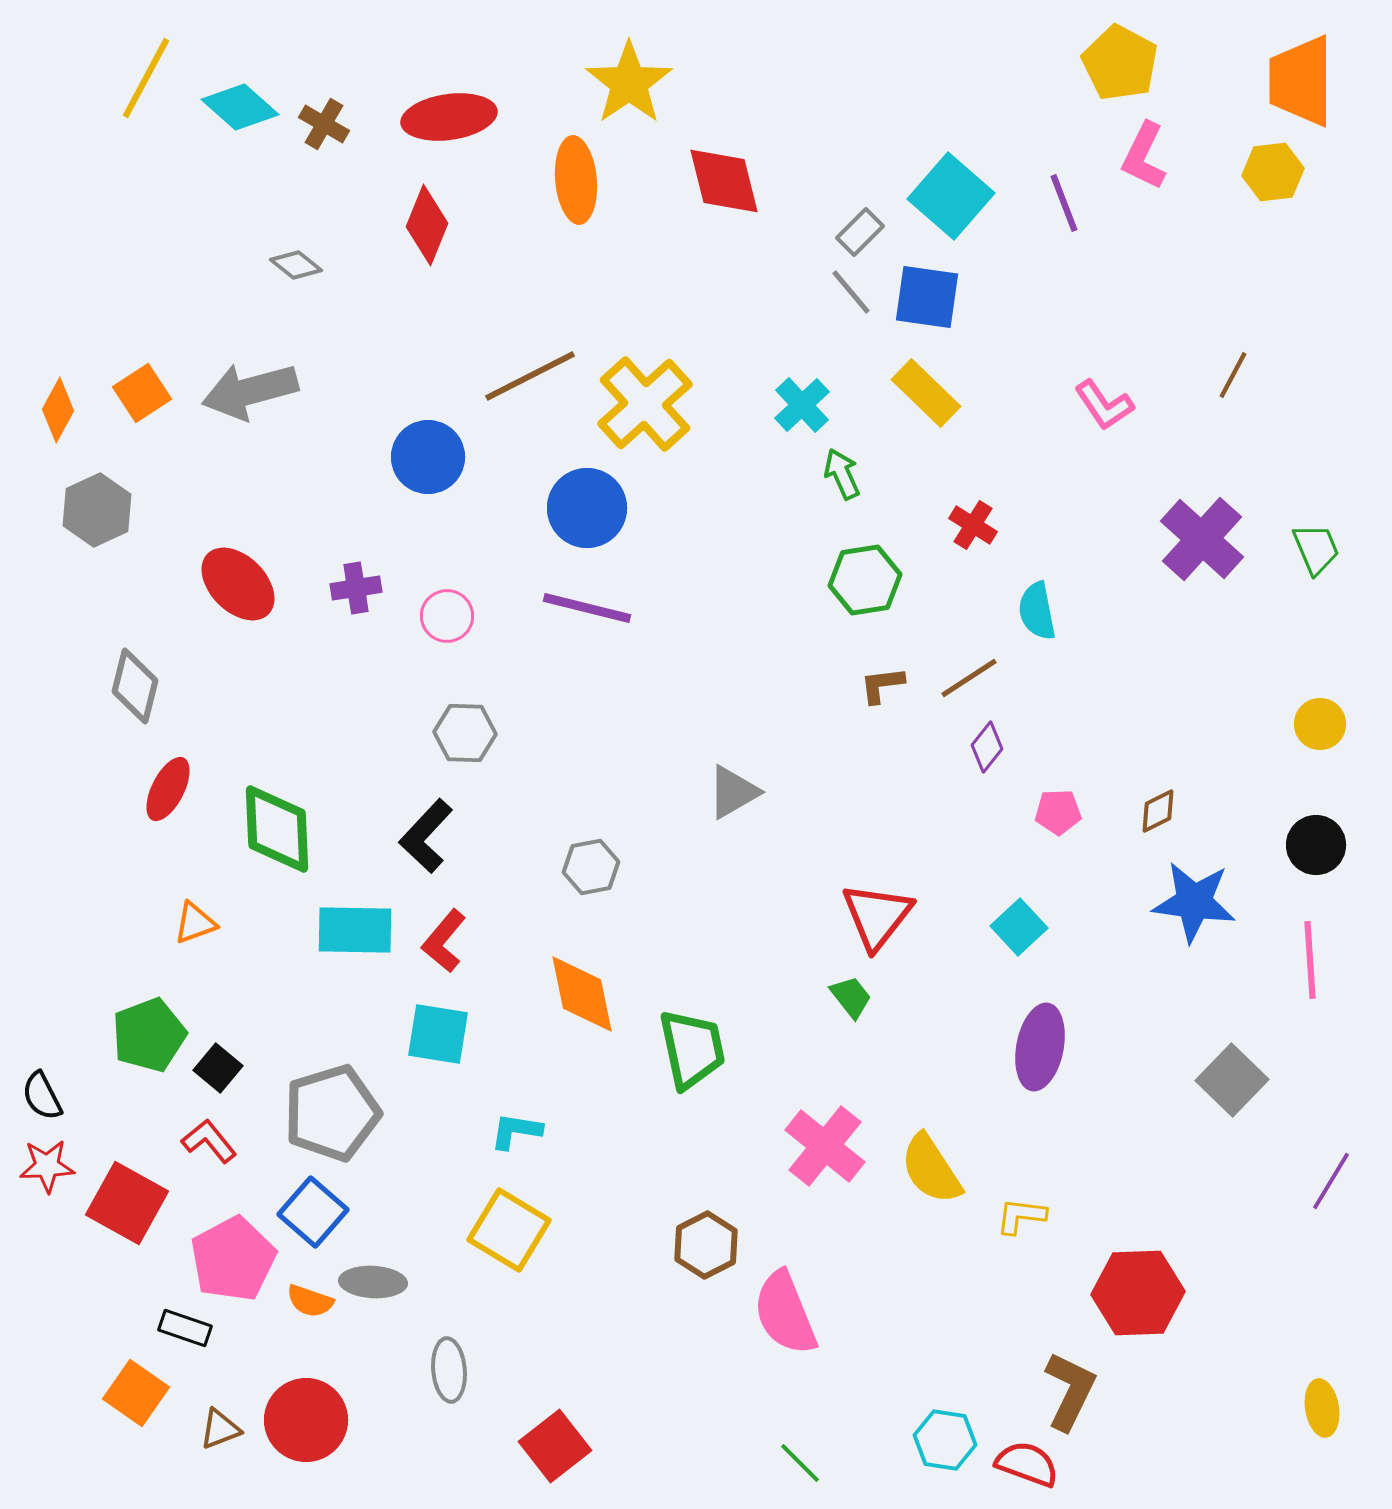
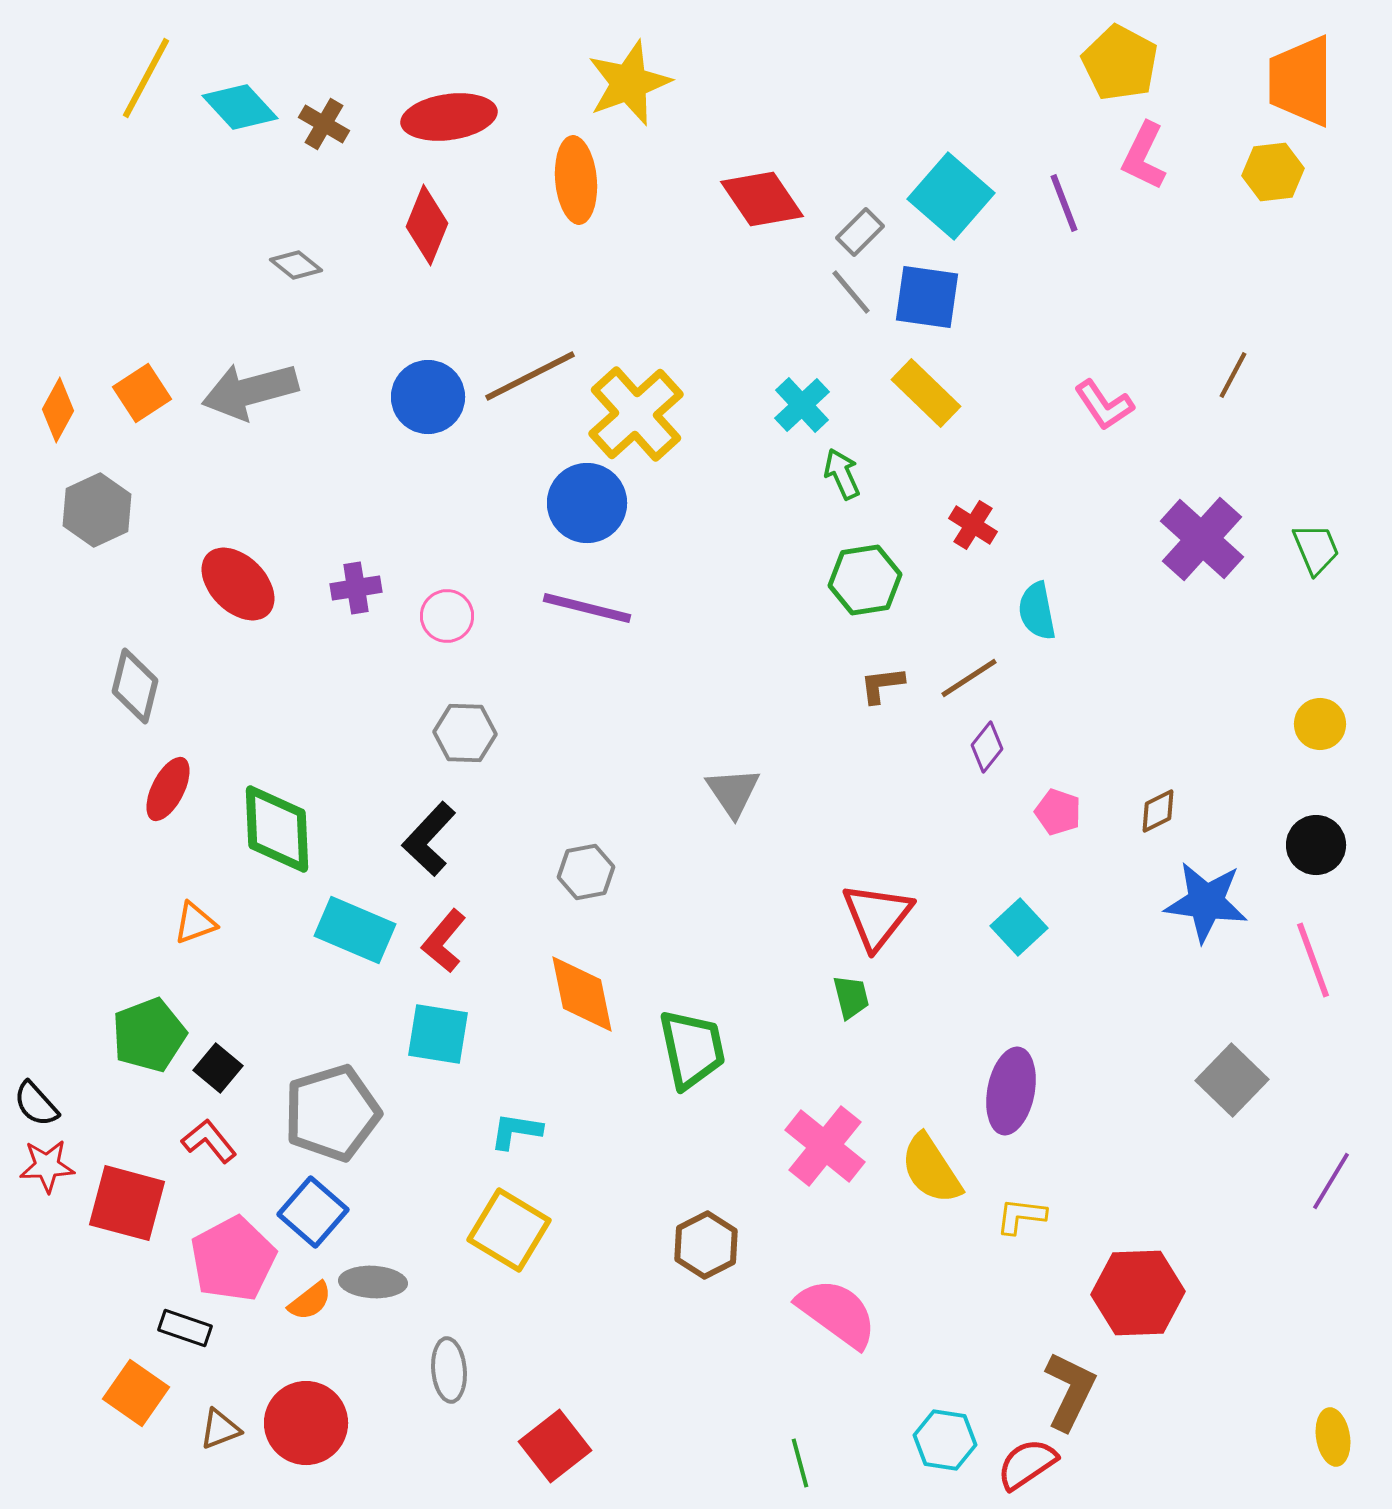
yellow star at (629, 83): rotated 14 degrees clockwise
cyan diamond at (240, 107): rotated 6 degrees clockwise
red diamond at (724, 181): moved 38 px right, 18 px down; rotated 20 degrees counterclockwise
yellow cross at (645, 404): moved 9 px left, 10 px down
blue circle at (428, 457): moved 60 px up
blue circle at (587, 508): moved 5 px up
gray triangle at (733, 792): rotated 34 degrees counterclockwise
pink pentagon at (1058, 812): rotated 21 degrees clockwise
black L-shape at (426, 836): moved 3 px right, 3 px down
gray hexagon at (591, 867): moved 5 px left, 5 px down
blue star at (1194, 902): moved 12 px right
cyan rectangle at (355, 930): rotated 22 degrees clockwise
pink line at (1310, 960): moved 3 px right; rotated 16 degrees counterclockwise
green trapezoid at (851, 997): rotated 24 degrees clockwise
purple ellipse at (1040, 1047): moved 29 px left, 44 px down
black semicircle at (42, 1096): moved 6 px left, 8 px down; rotated 15 degrees counterclockwise
red square at (127, 1203): rotated 14 degrees counterclockwise
orange semicircle at (310, 1301): rotated 57 degrees counterclockwise
pink semicircle at (785, 1313): moved 52 px right; rotated 148 degrees clockwise
yellow ellipse at (1322, 1408): moved 11 px right, 29 px down
red circle at (306, 1420): moved 3 px down
green line at (800, 1463): rotated 30 degrees clockwise
red semicircle at (1027, 1464): rotated 54 degrees counterclockwise
